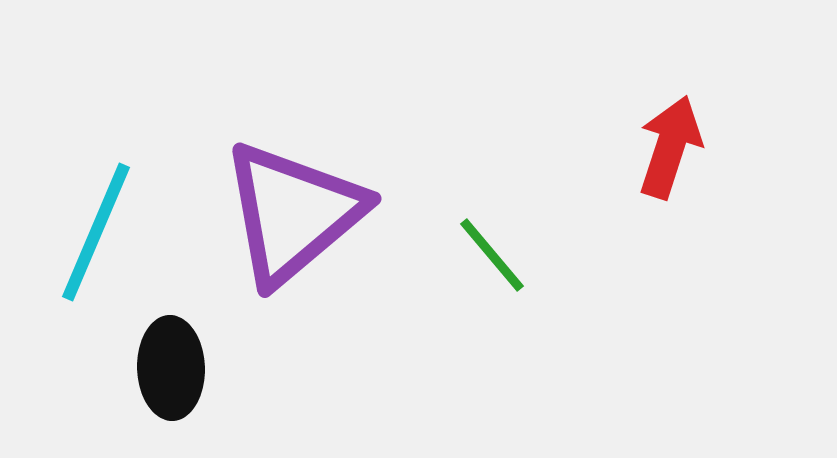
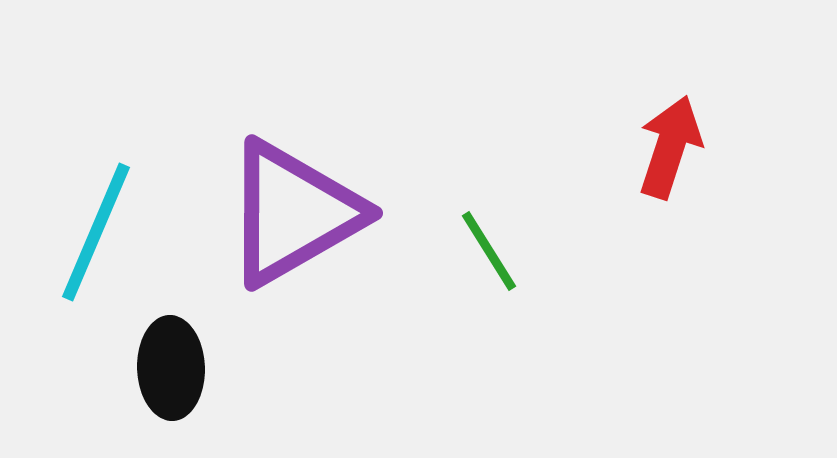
purple triangle: rotated 10 degrees clockwise
green line: moved 3 px left, 4 px up; rotated 8 degrees clockwise
